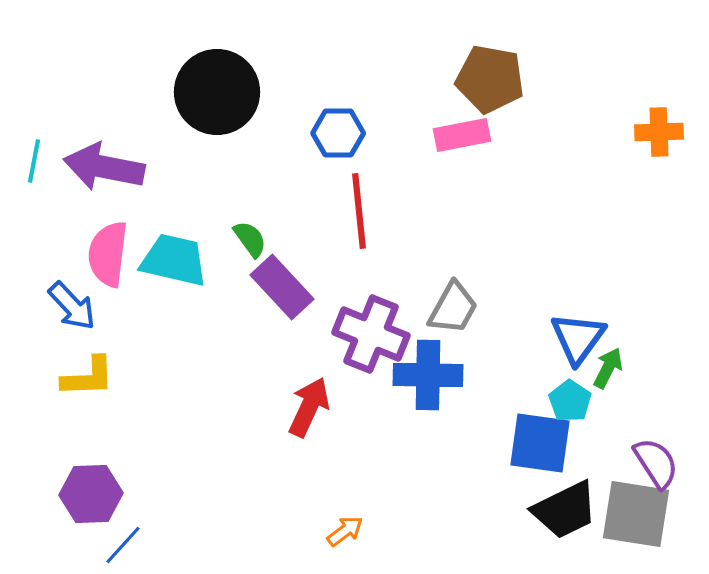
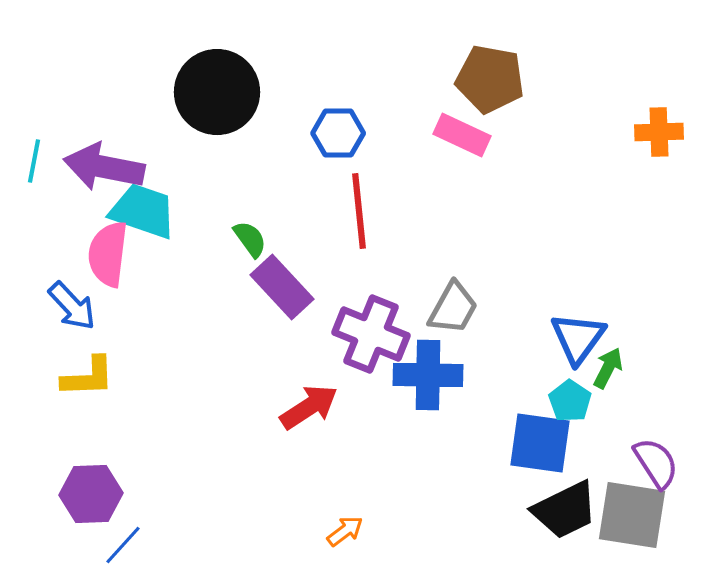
pink rectangle: rotated 36 degrees clockwise
cyan trapezoid: moved 31 px left, 49 px up; rotated 6 degrees clockwise
red arrow: rotated 32 degrees clockwise
gray square: moved 4 px left, 1 px down
